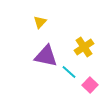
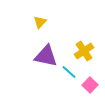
yellow cross: moved 4 px down
